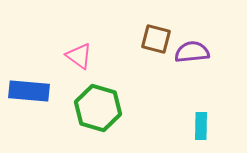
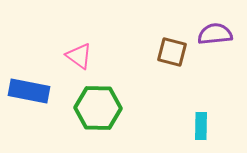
brown square: moved 16 px right, 13 px down
purple semicircle: moved 23 px right, 18 px up
blue rectangle: rotated 6 degrees clockwise
green hexagon: rotated 15 degrees counterclockwise
